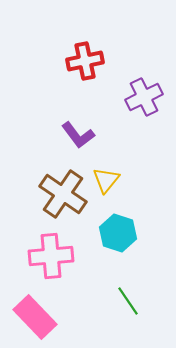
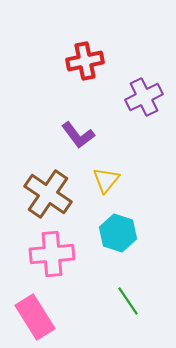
brown cross: moved 15 px left
pink cross: moved 1 px right, 2 px up
pink rectangle: rotated 12 degrees clockwise
